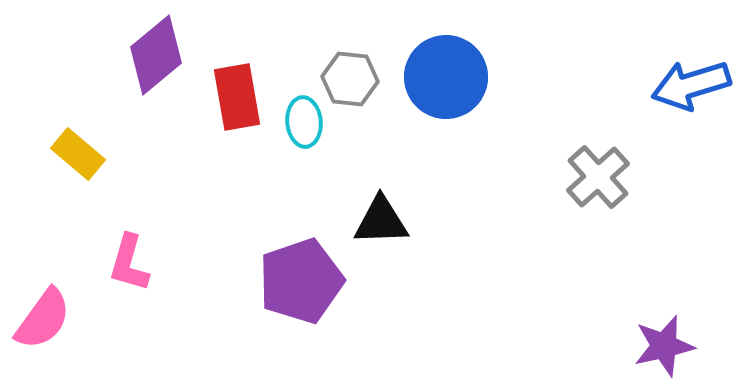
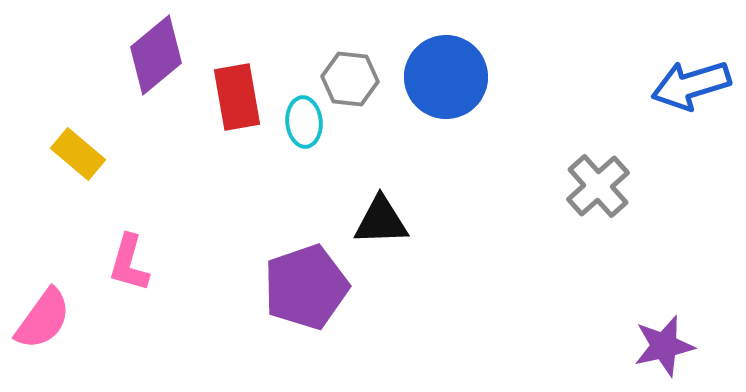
gray cross: moved 9 px down
purple pentagon: moved 5 px right, 6 px down
